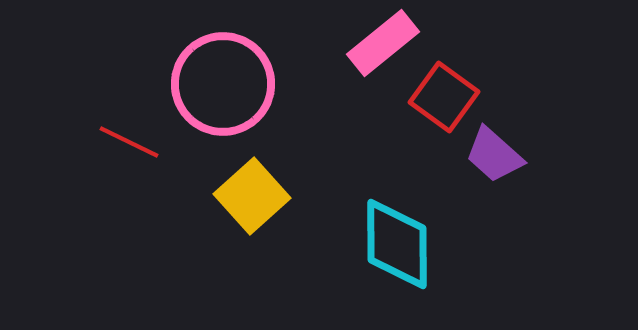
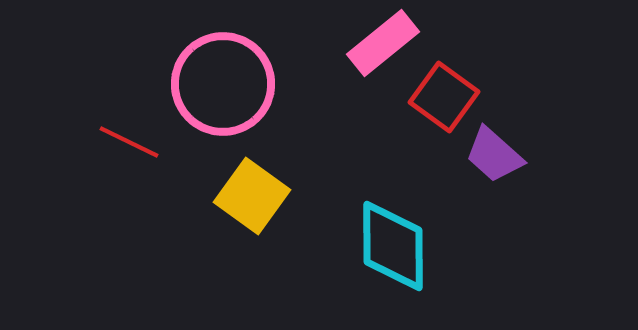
yellow square: rotated 12 degrees counterclockwise
cyan diamond: moved 4 px left, 2 px down
